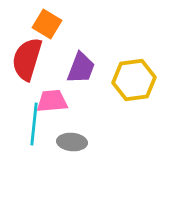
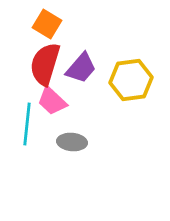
red semicircle: moved 18 px right, 5 px down
purple trapezoid: rotated 20 degrees clockwise
yellow hexagon: moved 3 px left
pink trapezoid: rotated 132 degrees counterclockwise
cyan line: moved 7 px left
